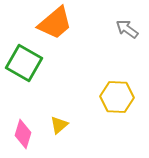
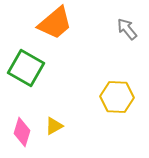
gray arrow: rotated 15 degrees clockwise
green square: moved 2 px right, 5 px down
yellow triangle: moved 5 px left, 1 px down; rotated 12 degrees clockwise
pink diamond: moved 1 px left, 2 px up
